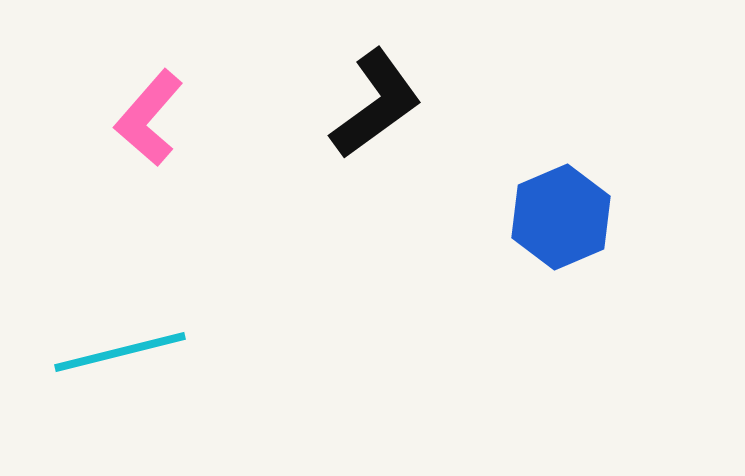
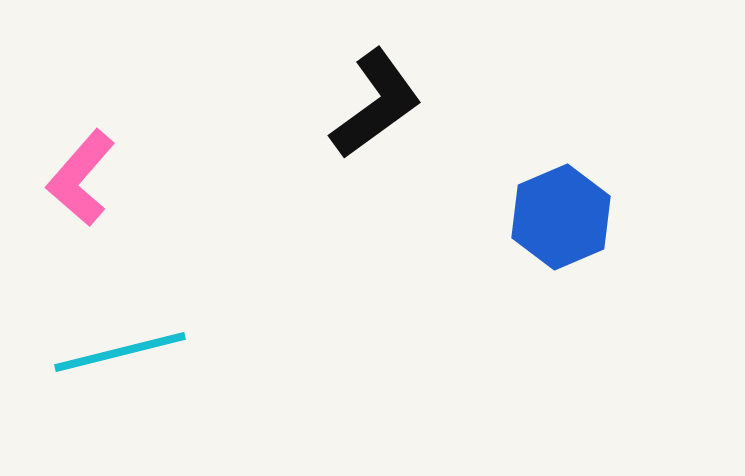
pink L-shape: moved 68 px left, 60 px down
